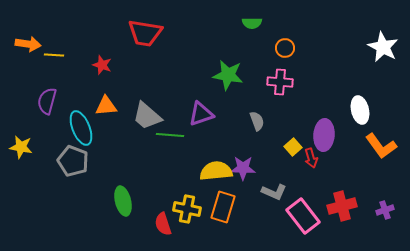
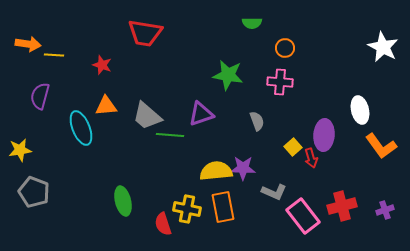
purple semicircle: moved 7 px left, 5 px up
yellow star: moved 1 px left, 3 px down; rotated 20 degrees counterclockwise
gray pentagon: moved 39 px left, 31 px down
orange rectangle: rotated 28 degrees counterclockwise
